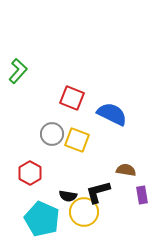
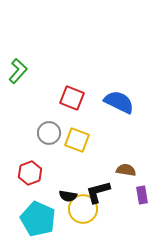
blue semicircle: moved 7 px right, 12 px up
gray circle: moved 3 px left, 1 px up
red hexagon: rotated 10 degrees clockwise
yellow circle: moved 1 px left, 3 px up
cyan pentagon: moved 4 px left
